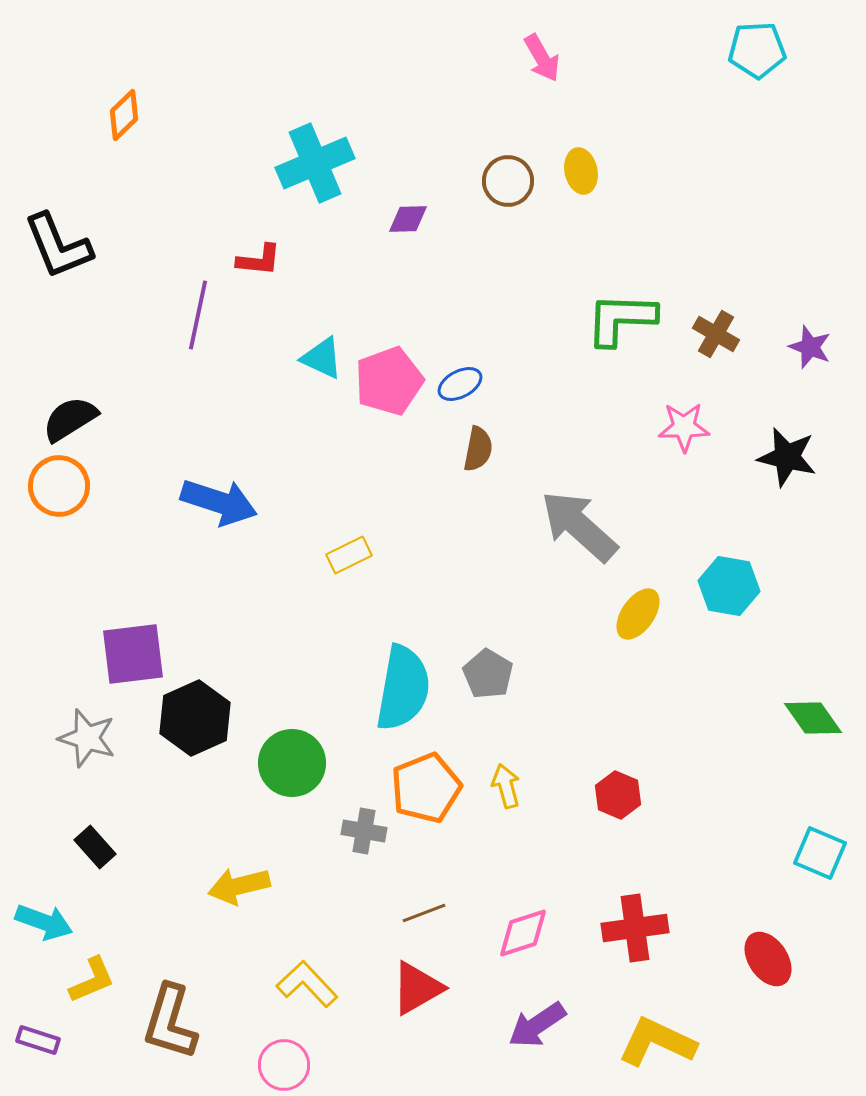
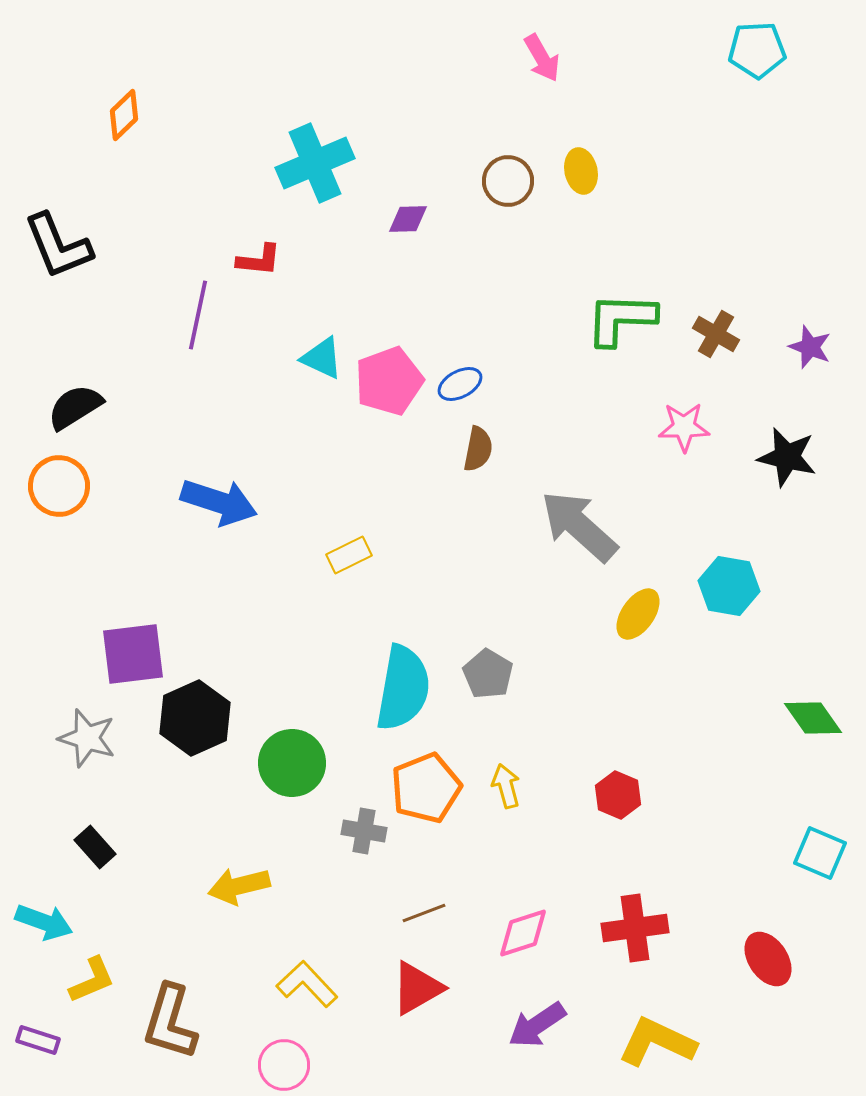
black semicircle at (70, 419): moved 5 px right, 12 px up
